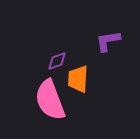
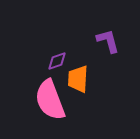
purple L-shape: rotated 84 degrees clockwise
